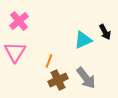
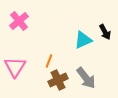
pink triangle: moved 15 px down
